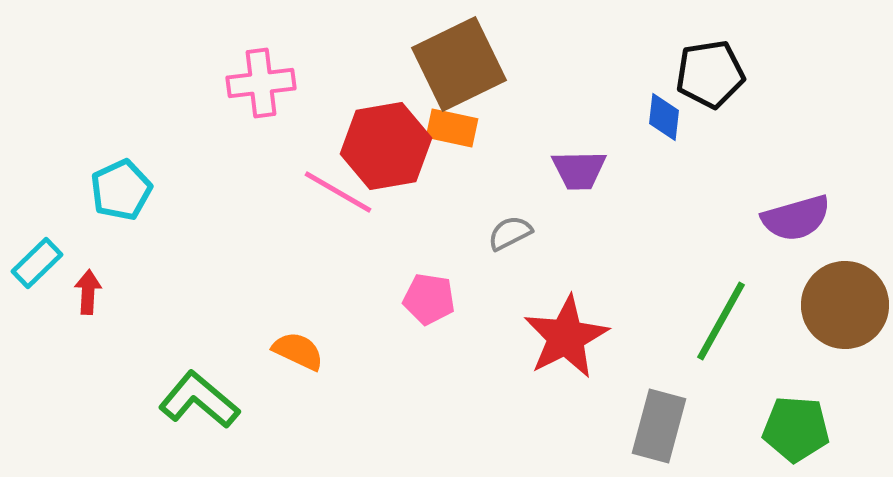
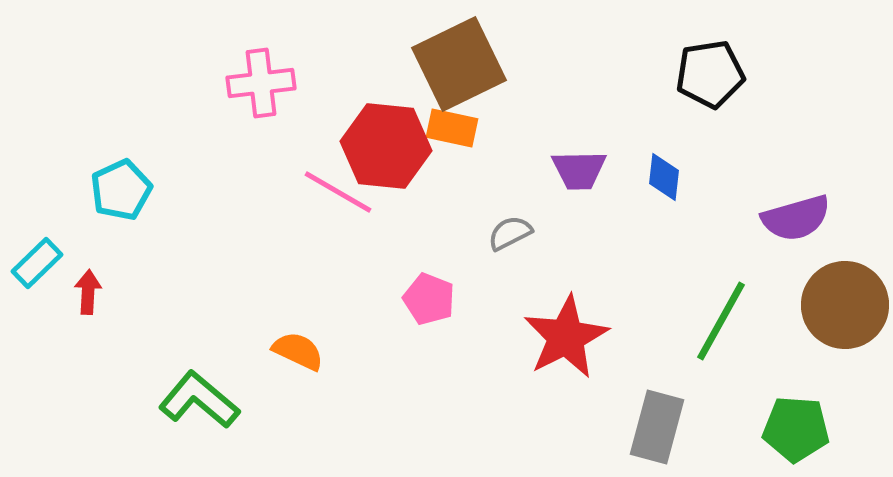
blue diamond: moved 60 px down
red hexagon: rotated 16 degrees clockwise
pink pentagon: rotated 12 degrees clockwise
gray rectangle: moved 2 px left, 1 px down
